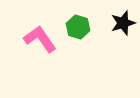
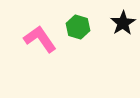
black star: rotated 15 degrees counterclockwise
